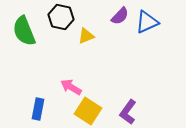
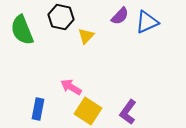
green semicircle: moved 2 px left, 1 px up
yellow triangle: rotated 24 degrees counterclockwise
